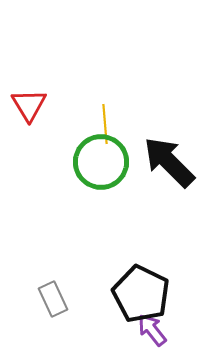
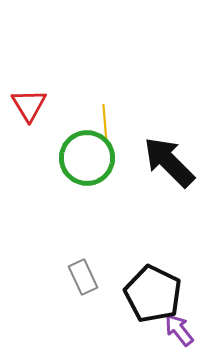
green circle: moved 14 px left, 4 px up
black pentagon: moved 12 px right
gray rectangle: moved 30 px right, 22 px up
purple arrow: moved 27 px right
